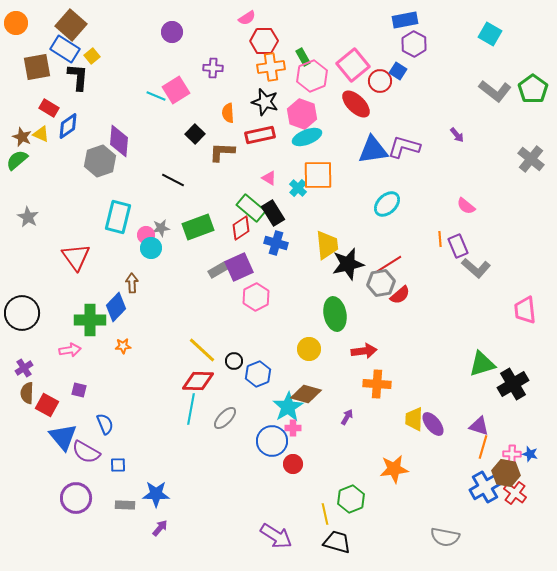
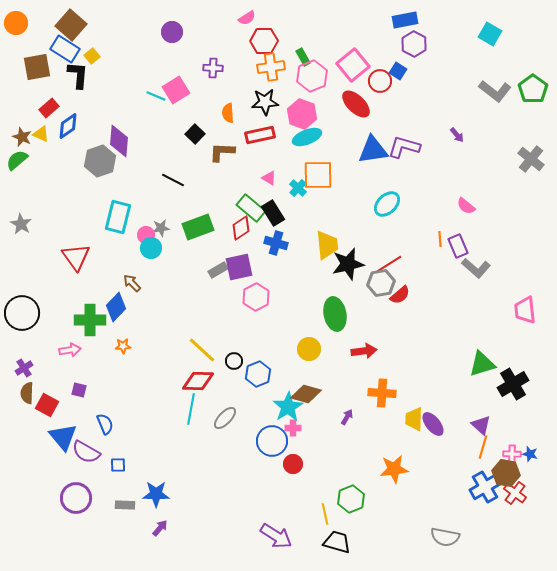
black L-shape at (78, 77): moved 2 px up
black star at (265, 102): rotated 20 degrees counterclockwise
red rectangle at (49, 108): rotated 72 degrees counterclockwise
gray star at (28, 217): moved 7 px left, 7 px down
purple square at (239, 267): rotated 12 degrees clockwise
brown arrow at (132, 283): rotated 42 degrees counterclockwise
orange cross at (377, 384): moved 5 px right, 9 px down
purple triangle at (479, 426): moved 2 px right, 1 px up; rotated 25 degrees clockwise
